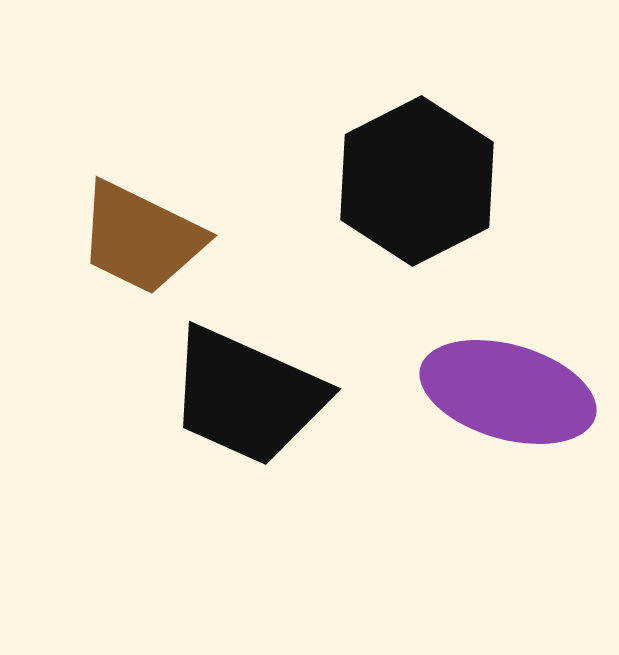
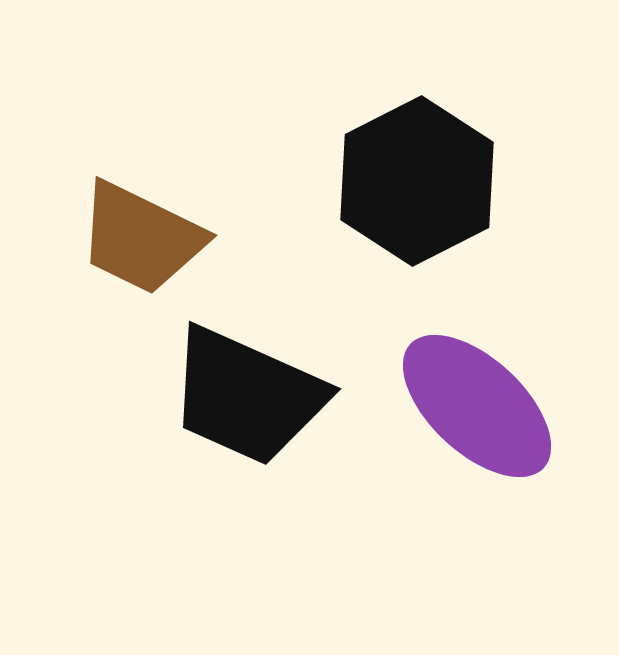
purple ellipse: moved 31 px left, 14 px down; rotated 27 degrees clockwise
